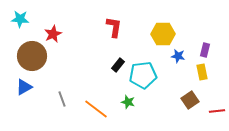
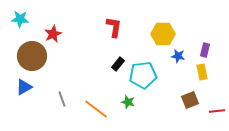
black rectangle: moved 1 px up
brown square: rotated 12 degrees clockwise
